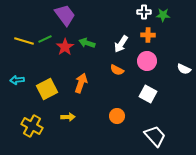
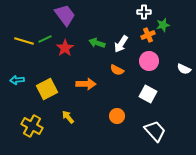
green star: moved 10 px down; rotated 16 degrees counterclockwise
orange cross: rotated 24 degrees counterclockwise
green arrow: moved 10 px right
red star: moved 1 px down
pink circle: moved 2 px right
orange arrow: moved 5 px right, 1 px down; rotated 72 degrees clockwise
yellow arrow: rotated 128 degrees counterclockwise
white trapezoid: moved 5 px up
